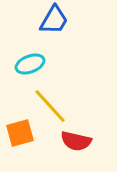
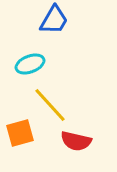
yellow line: moved 1 px up
